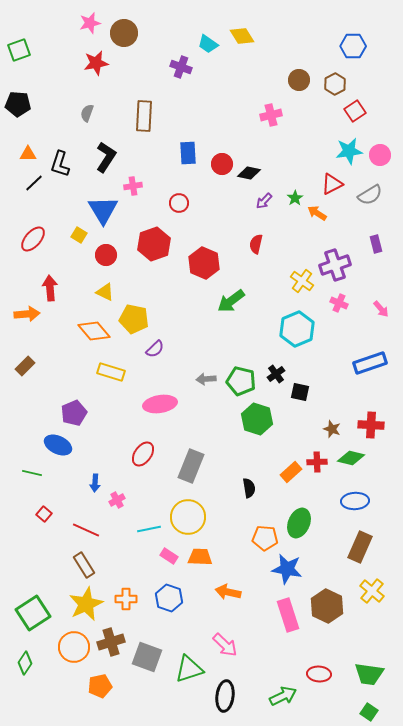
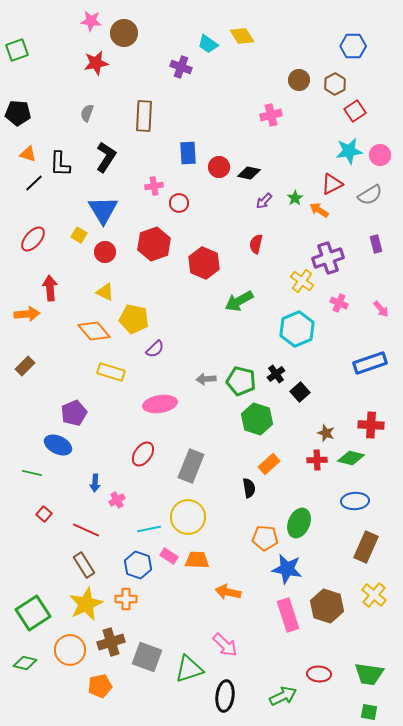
pink star at (90, 23): moved 1 px right, 2 px up; rotated 20 degrees clockwise
green square at (19, 50): moved 2 px left
black pentagon at (18, 104): moved 9 px down
orange triangle at (28, 154): rotated 18 degrees clockwise
black L-shape at (60, 164): rotated 16 degrees counterclockwise
red circle at (222, 164): moved 3 px left, 3 px down
pink cross at (133, 186): moved 21 px right
orange arrow at (317, 213): moved 2 px right, 3 px up
red circle at (106, 255): moved 1 px left, 3 px up
purple cross at (335, 265): moved 7 px left, 7 px up
green arrow at (231, 301): moved 8 px right; rotated 8 degrees clockwise
black square at (300, 392): rotated 36 degrees clockwise
brown star at (332, 429): moved 6 px left, 4 px down
red cross at (317, 462): moved 2 px up
orange rectangle at (291, 472): moved 22 px left, 8 px up
brown rectangle at (360, 547): moved 6 px right
orange trapezoid at (200, 557): moved 3 px left, 3 px down
yellow cross at (372, 591): moved 2 px right, 4 px down
blue hexagon at (169, 598): moved 31 px left, 33 px up
brown hexagon at (327, 606): rotated 8 degrees counterclockwise
orange circle at (74, 647): moved 4 px left, 3 px down
green diamond at (25, 663): rotated 70 degrees clockwise
green square at (369, 712): rotated 24 degrees counterclockwise
